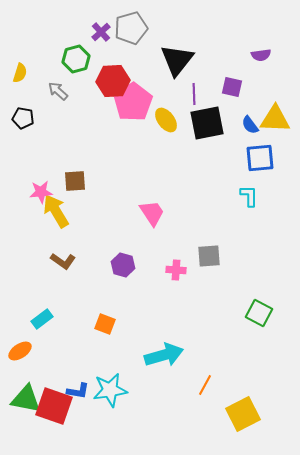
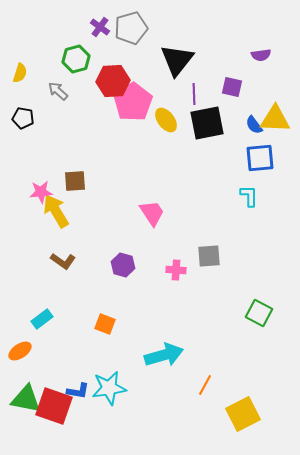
purple cross: moved 1 px left, 5 px up; rotated 12 degrees counterclockwise
blue semicircle: moved 4 px right
cyan star: moved 1 px left, 2 px up
